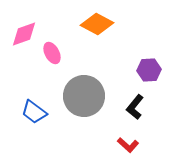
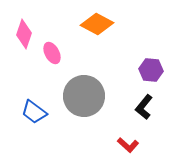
pink diamond: rotated 52 degrees counterclockwise
purple hexagon: moved 2 px right; rotated 10 degrees clockwise
black L-shape: moved 9 px right
